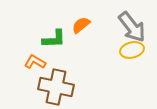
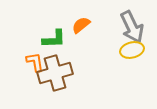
gray arrow: rotated 12 degrees clockwise
orange L-shape: rotated 50 degrees clockwise
brown cross: moved 1 px left, 14 px up; rotated 28 degrees counterclockwise
